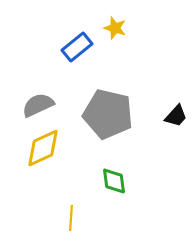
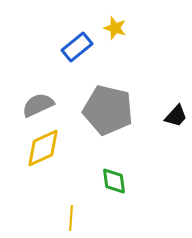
gray pentagon: moved 4 px up
